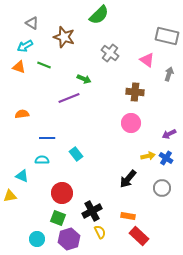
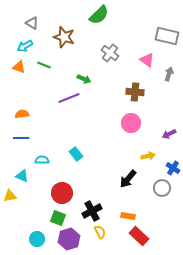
blue line: moved 26 px left
blue cross: moved 7 px right, 10 px down
